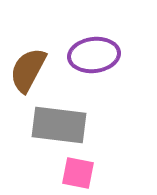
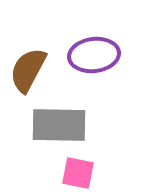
gray rectangle: rotated 6 degrees counterclockwise
